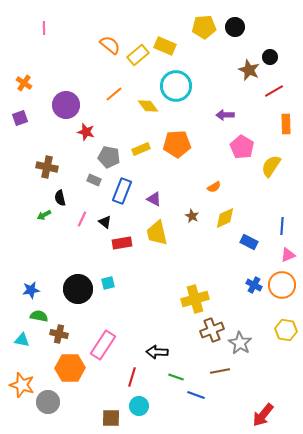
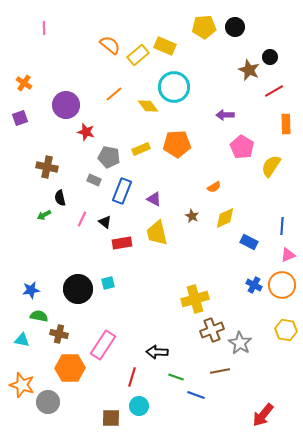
cyan circle at (176, 86): moved 2 px left, 1 px down
